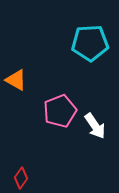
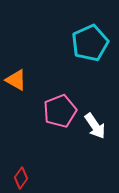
cyan pentagon: rotated 21 degrees counterclockwise
